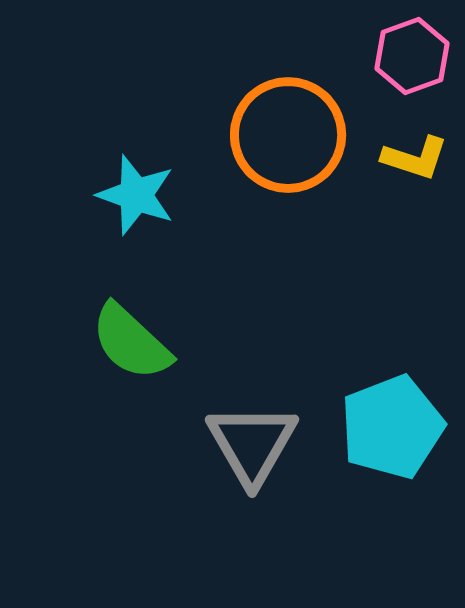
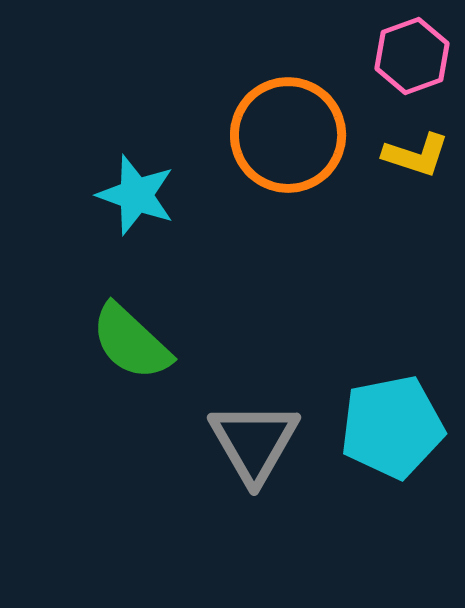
yellow L-shape: moved 1 px right, 3 px up
cyan pentagon: rotated 10 degrees clockwise
gray triangle: moved 2 px right, 2 px up
